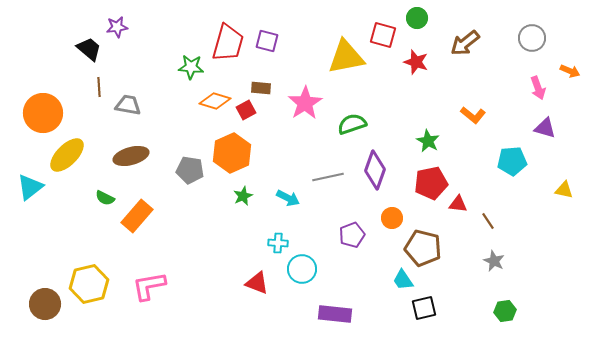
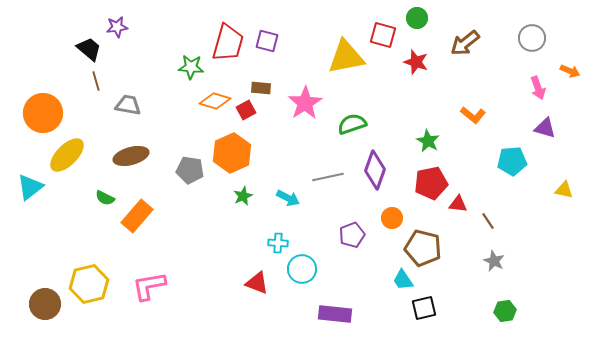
brown line at (99, 87): moved 3 px left, 6 px up; rotated 12 degrees counterclockwise
